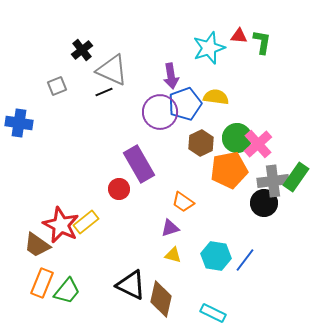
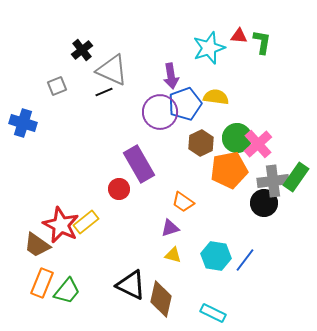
blue cross: moved 4 px right; rotated 8 degrees clockwise
